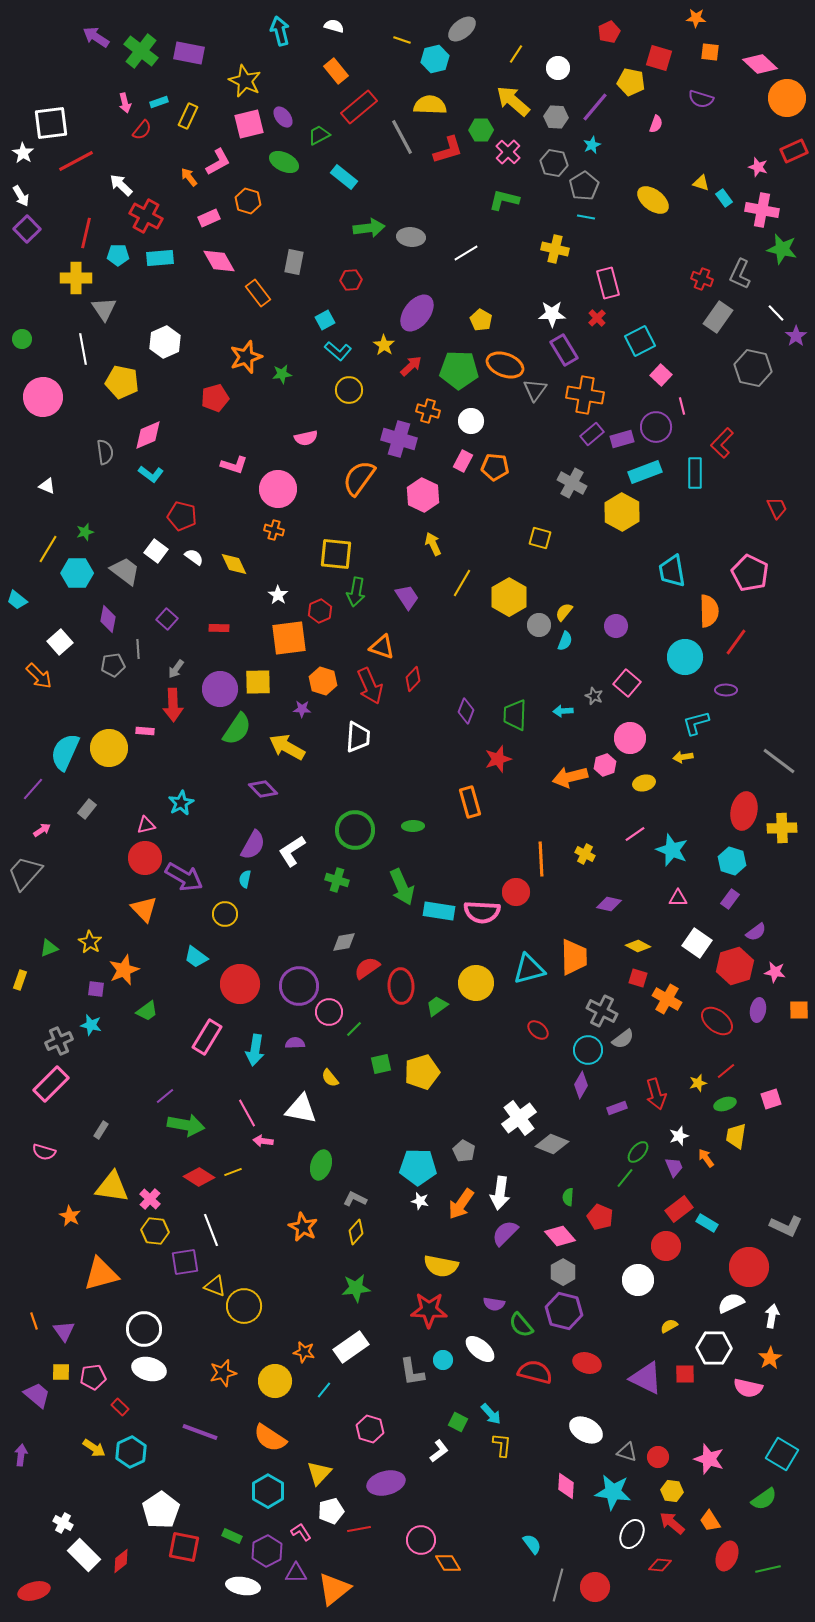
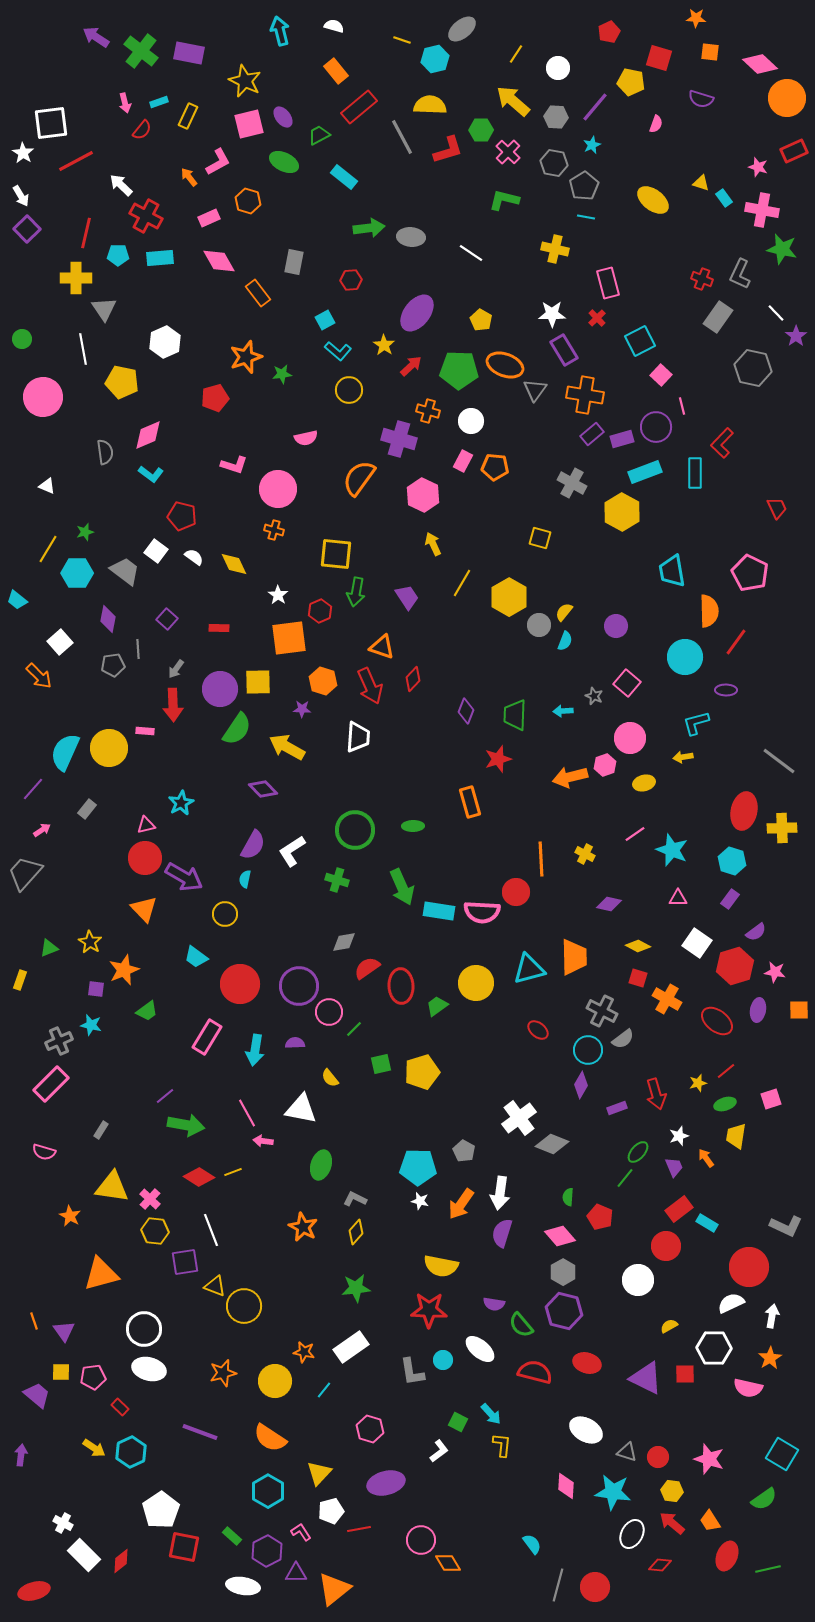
white line at (466, 253): moved 5 px right; rotated 65 degrees clockwise
purple semicircle at (505, 1233): moved 3 px left; rotated 28 degrees counterclockwise
green rectangle at (232, 1536): rotated 18 degrees clockwise
